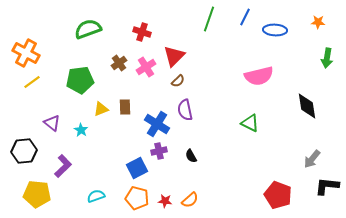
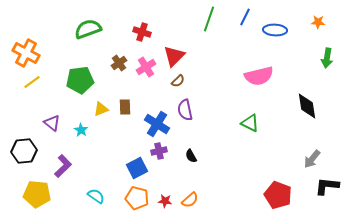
cyan semicircle: rotated 54 degrees clockwise
